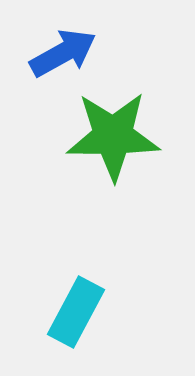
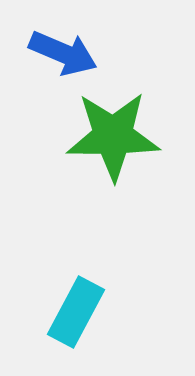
blue arrow: rotated 52 degrees clockwise
